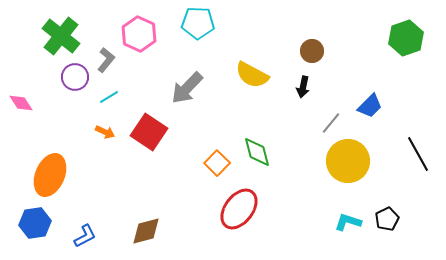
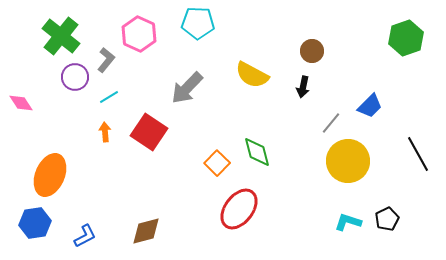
orange arrow: rotated 120 degrees counterclockwise
